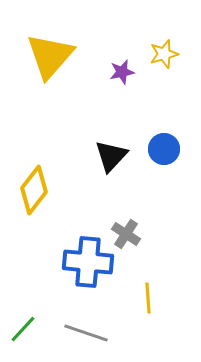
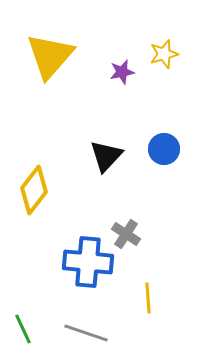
black triangle: moved 5 px left
green line: rotated 68 degrees counterclockwise
